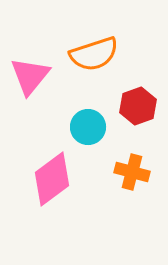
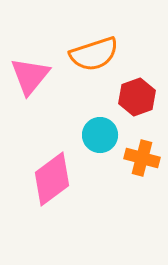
red hexagon: moved 1 px left, 9 px up
cyan circle: moved 12 px right, 8 px down
orange cross: moved 10 px right, 14 px up
